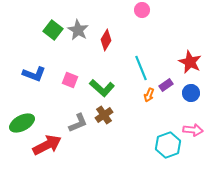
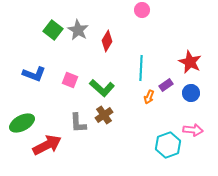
red diamond: moved 1 px right, 1 px down
cyan line: rotated 25 degrees clockwise
orange arrow: moved 2 px down
gray L-shape: rotated 110 degrees clockwise
